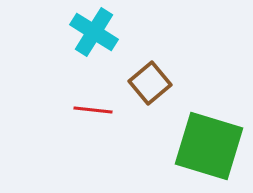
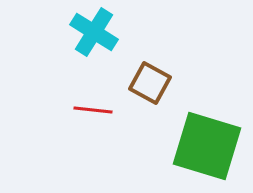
brown square: rotated 21 degrees counterclockwise
green square: moved 2 px left
